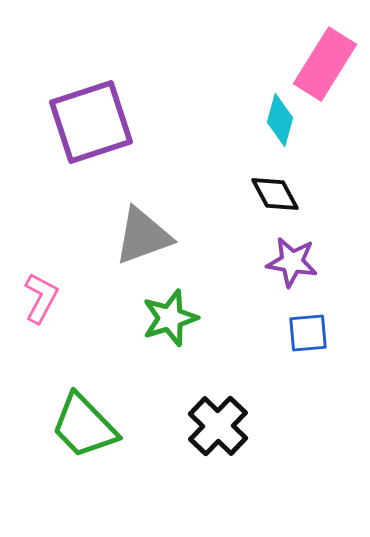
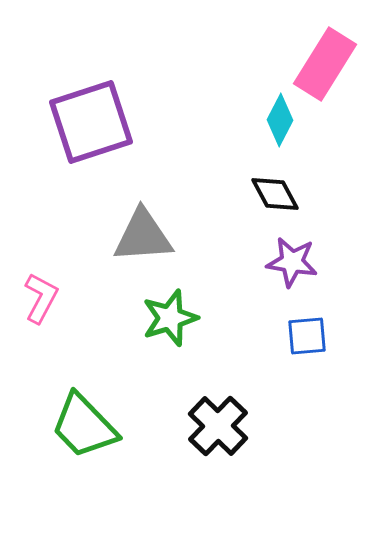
cyan diamond: rotated 12 degrees clockwise
gray triangle: rotated 16 degrees clockwise
blue square: moved 1 px left, 3 px down
